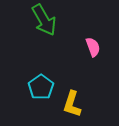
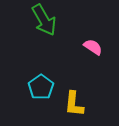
pink semicircle: rotated 36 degrees counterclockwise
yellow L-shape: moved 2 px right; rotated 12 degrees counterclockwise
